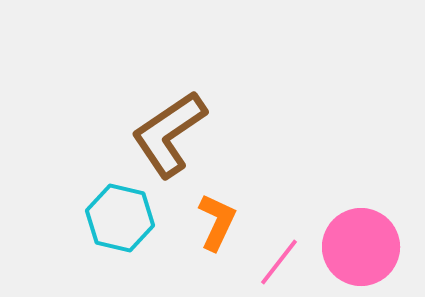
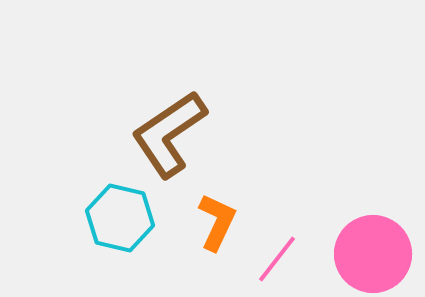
pink circle: moved 12 px right, 7 px down
pink line: moved 2 px left, 3 px up
